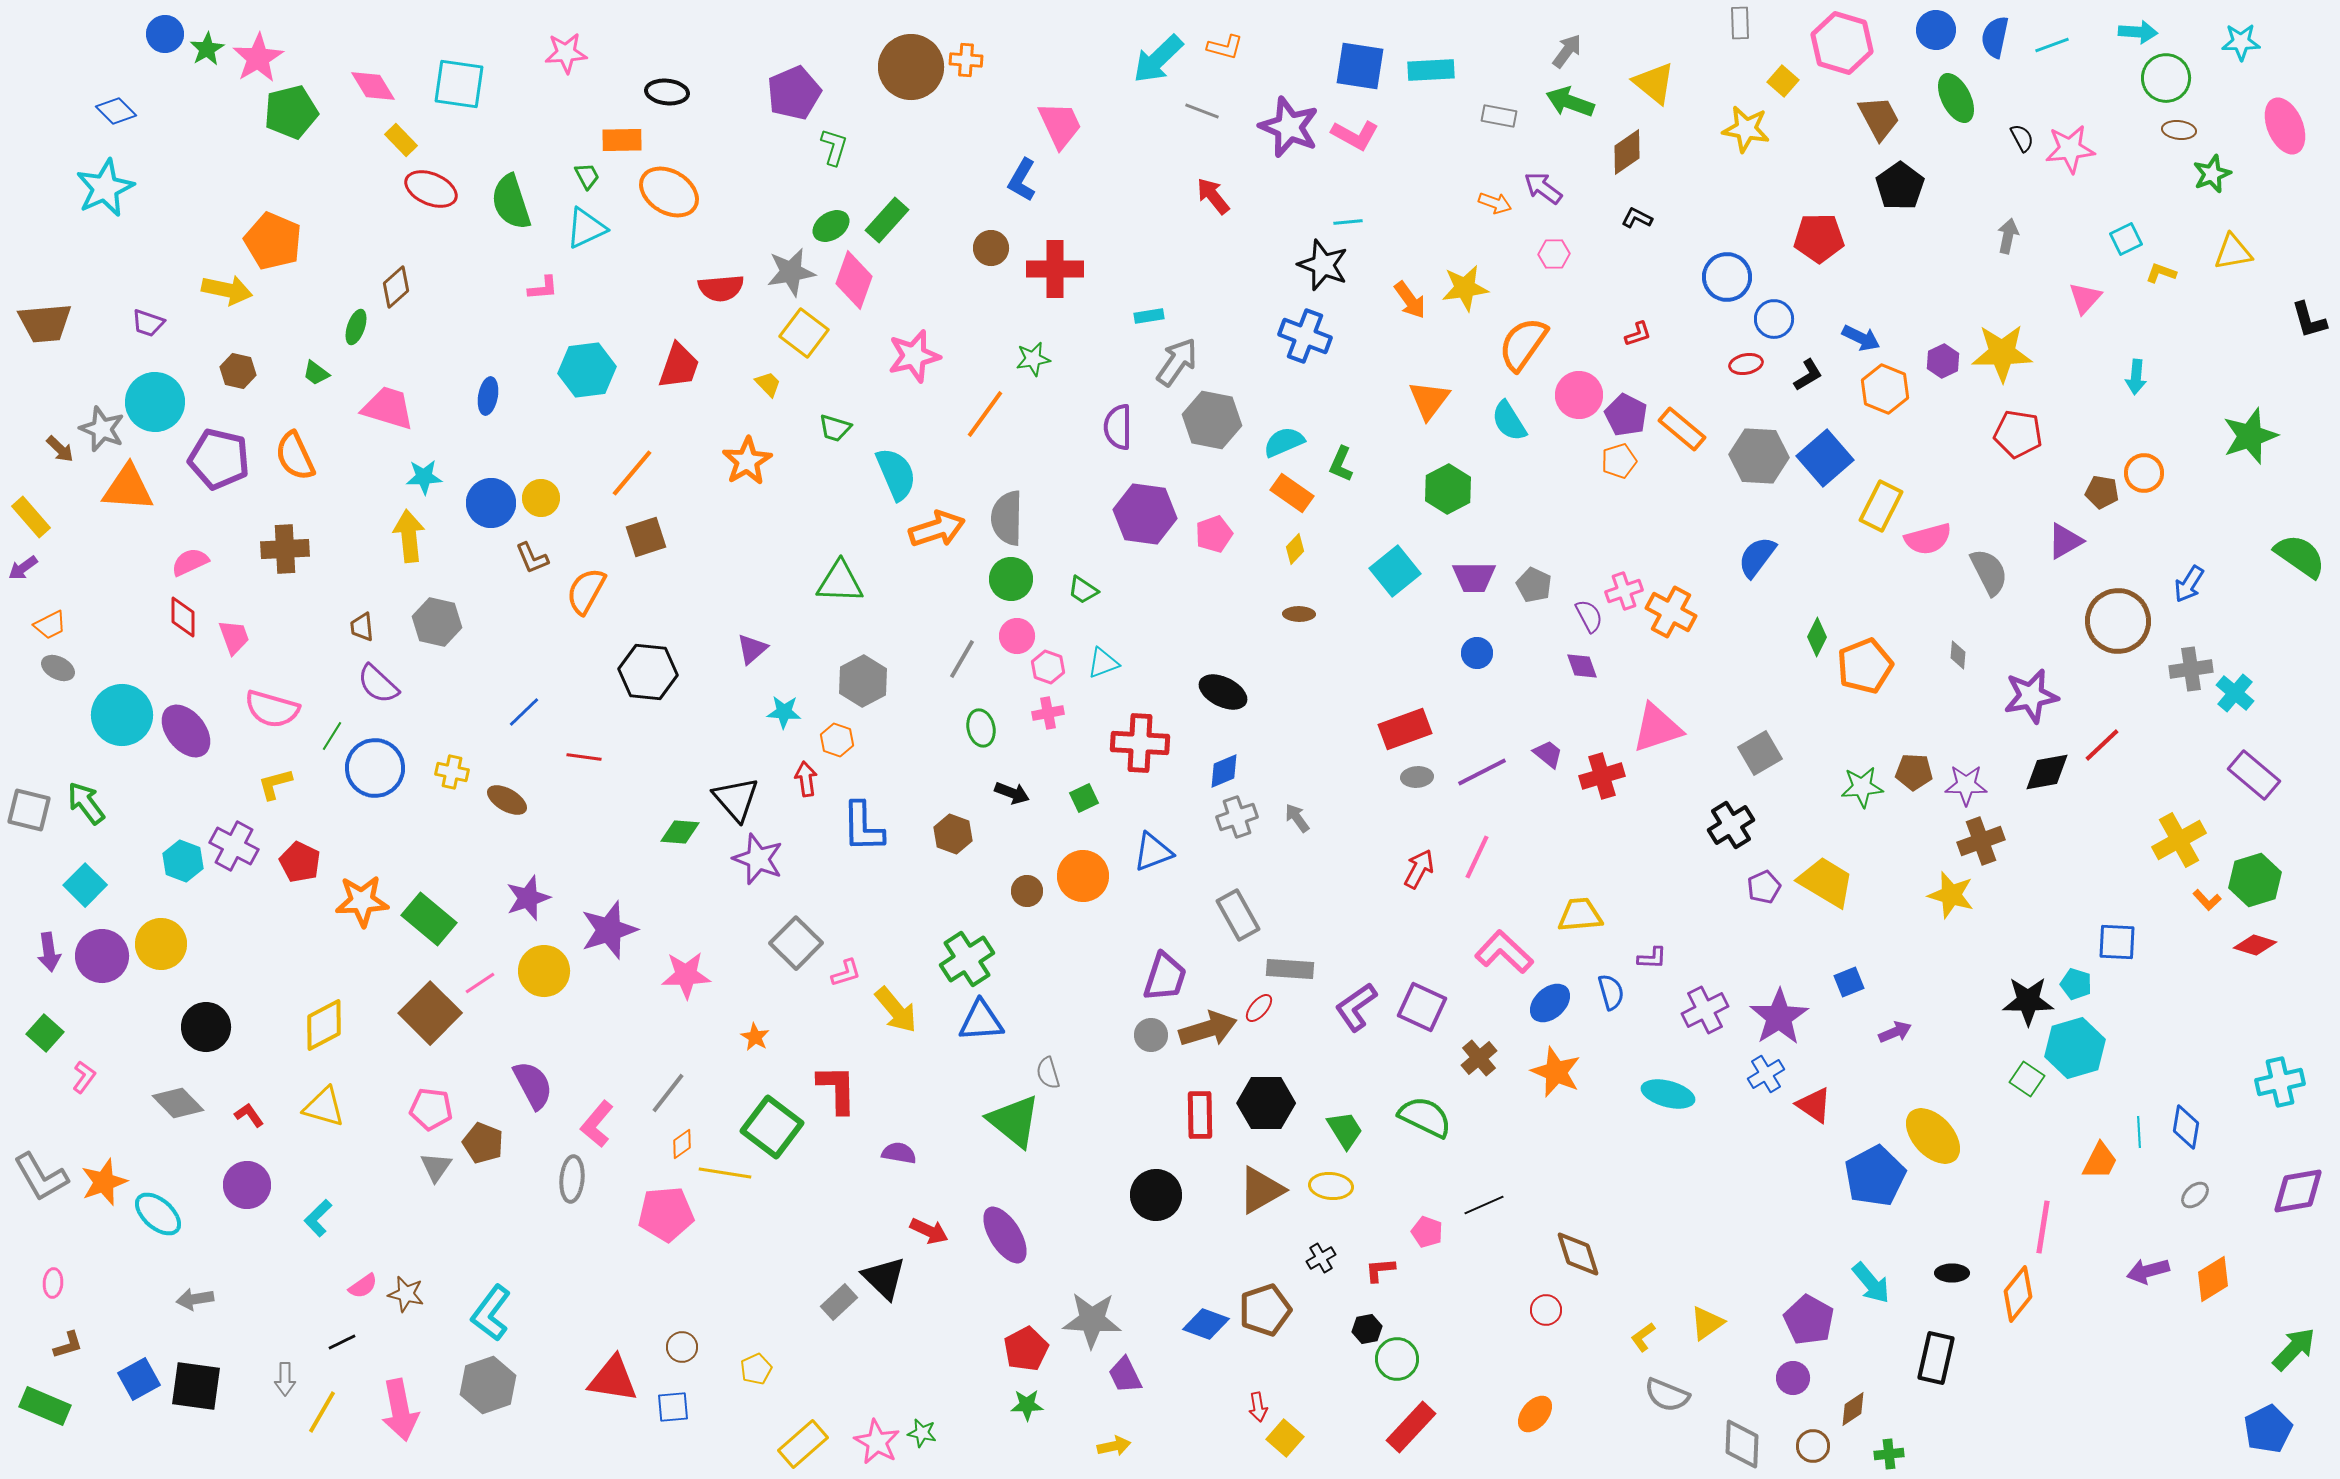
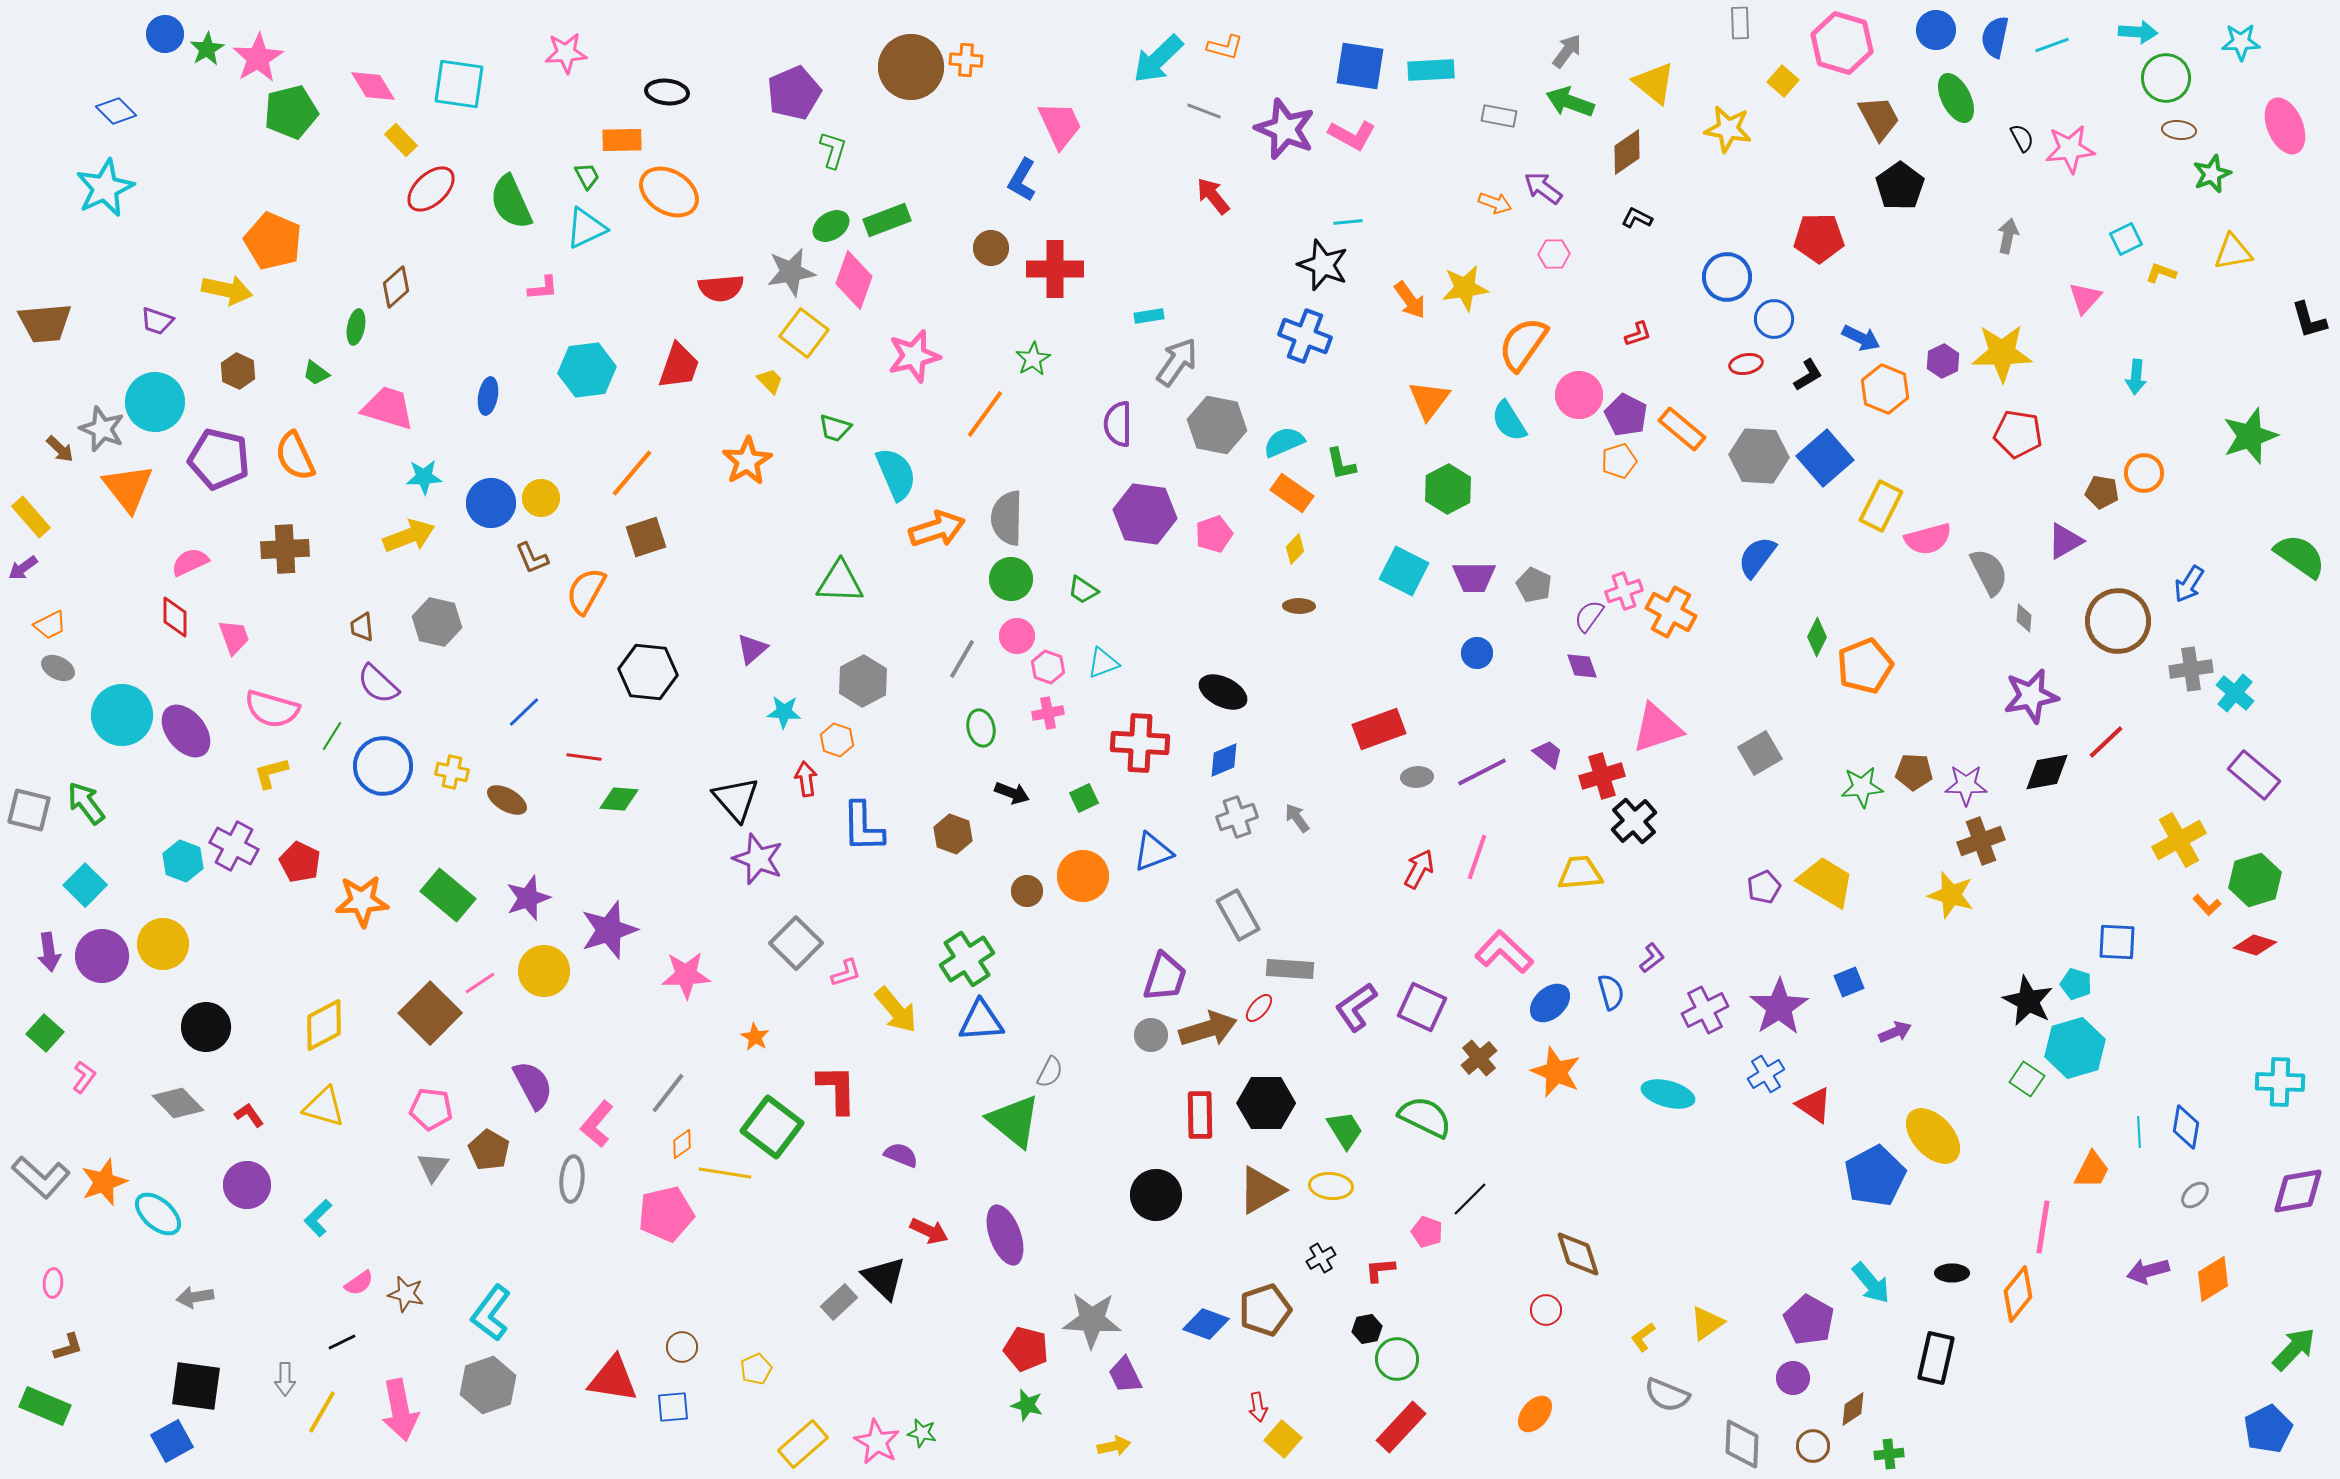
gray line at (1202, 111): moved 2 px right
purple star at (1289, 127): moved 4 px left, 2 px down
yellow star at (1746, 129): moved 18 px left
pink L-shape at (1355, 135): moved 3 px left
green L-shape at (834, 147): moved 1 px left, 3 px down
red ellipse at (431, 189): rotated 66 degrees counterclockwise
green semicircle at (511, 202): rotated 6 degrees counterclockwise
green rectangle at (887, 220): rotated 27 degrees clockwise
purple trapezoid at (148, 323): moved 9 px right, 2 px up
green ellipse at (356, 327): rotated 8 degrees counterclockwise
green star at (1033, 359): rotated 20 degrees counterclockwise
brown hexagon at (238, 371): rotated 12 degrees clockwise
yellow trapezoid at (768, 384): moved 2 px right, 3 px up
gray hexagon at (1212, 420): moved 5 px right, 5 px down
purple semicircle at (1118, 427): moved 3 px up
green L-shape at (1341, 464): rotated 36 degrees counterclockwise
orange triangle at (128, 488): rotated 48 degrees clockwise
yellow arrow at (409, 536): rotated 75 degrees clockwise
cyan square at (1395, 571): moved 9 px right; rotated 24 degrees counterclockwise
brown ellipse at (1299, 614): moved 8 px up
purple semicircle at (1589, 616): rotated 116 degrees counterclockwise
red diamond at (183, 617): moved 8 px left
gray diamond at (1958, 655): moved 66 px right, 37 px up
red rectangle at (1405, 729): moved 26 px left
red line at (2102, 745): moved 4 px right, 3 px up
blue circle at (375, 768): moved 8 px right, 2 px up
blue diamond at (1224, 771): moved 11 px up
yellow L-shape at (275, 784): moved 4 px left, 11 px up
black cross at (1731, 825): moved 97 px left, 4 px up; rotated 9 degrees counterclockwise
green diamond at (680, 832): moved 61 px left, 33 px up
pink line at (1477, 857): rotated 6 degrees counterclockwise
orange L-shape at (2207, 900): moved 5 px down
yellow trapezoid at (1580, 915): moved 42 px up
green rectangle at (429, 919): moved 19 px right, 24 px up
yellow circle at (161, 944): moved 2 px right
purple L-shape at (1652, 958): rotated 40 degrees counterclockwise
black star at (2028, 1001): rotated 27 degrees clockwise
purple star at (1779, 1017): moved 10 px up
gray semicircle at (1048, 1073): moved 2 px right, 1 px up; rotated 136 degrees counterclockwise
cyan cross at (2280, 1082): rotated 15 degrees clockwise
brown pentagon at (483, 1143): moved 6 px right, 7 px down; rotated 9 degrees clockwise
purple semicircle at (899, 1153): moved 2 px right, 2 px down; rotated 12 degrees clockwise
orange trapezoid at (2100, 1161): moved 8 px left, 9 px down
gray triangle at (436, 1167): moved 3 px left
gray L-shape at (41, 1177): rotated 18 degrees counterclockwise
black line at (1484, 1205): moved 14 px left, 6 px up; rotated 21 degrees counterclockwise
pink pentagon at (666, 1214): rotated 8 degrees counterclockwise
purple ellipse at (1005, 1235): rotated 12 degrees clockwise
pink semicircle at (363, 1286): moved 4 px left, 3 px up
gray arrow at (195, 1299): moved 2 px up
brown L-shape at (68, 1345): moved 2 px down
red pentagon at (1026, 1349): rotated 30 degrees counterclockwise
blue square at (139, 1379): moved 33 px right, 62 px down
green star at (1027, 1405): rotated 16 degrees clockwise
red rectangle at (1411, 1427): moved 10 px left
yellow square at (1285, 1438): moved 2 px left, 1 px down
